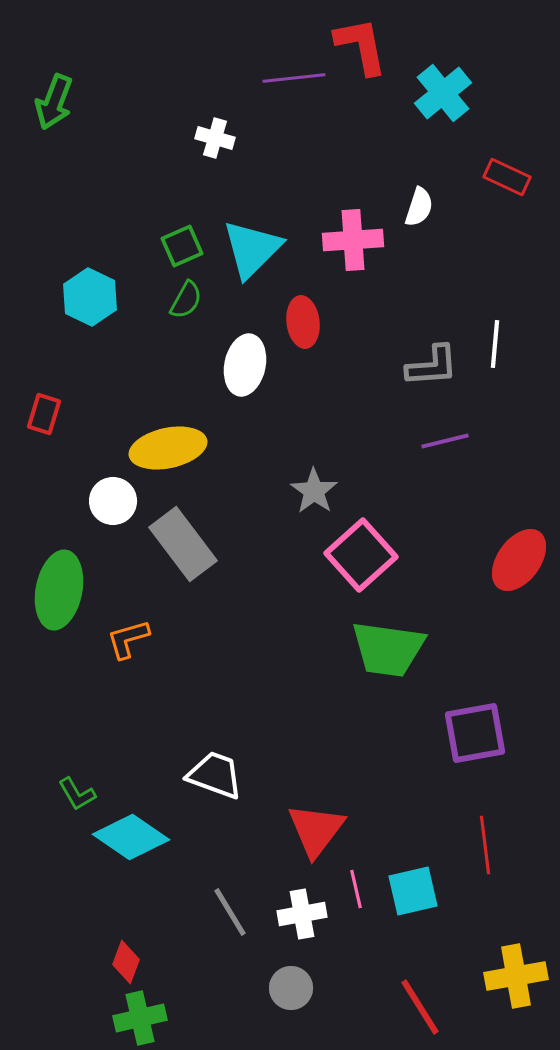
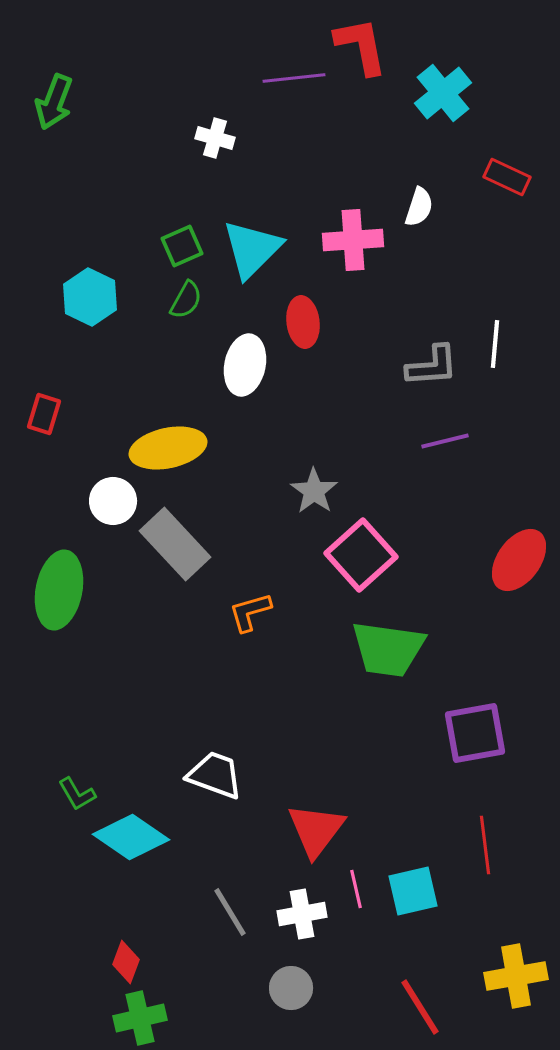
gray rectangle at (183, 544): moved 8 px left; rotated 6 degrees counterclockwise
orange L-shape at (128, 639): moved 122 px right, 27 px up
